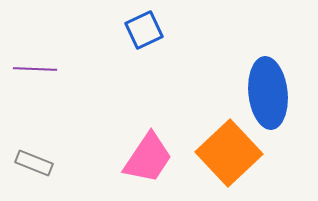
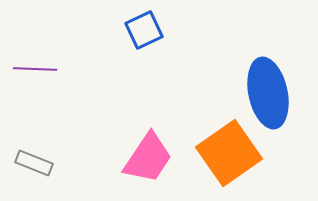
blue ellipse: rotated 6 degrees counterclockwise
orange square: rotated 8 degrees clockwise
